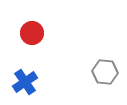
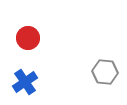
red circle: moved 4 px left, 5 px down
